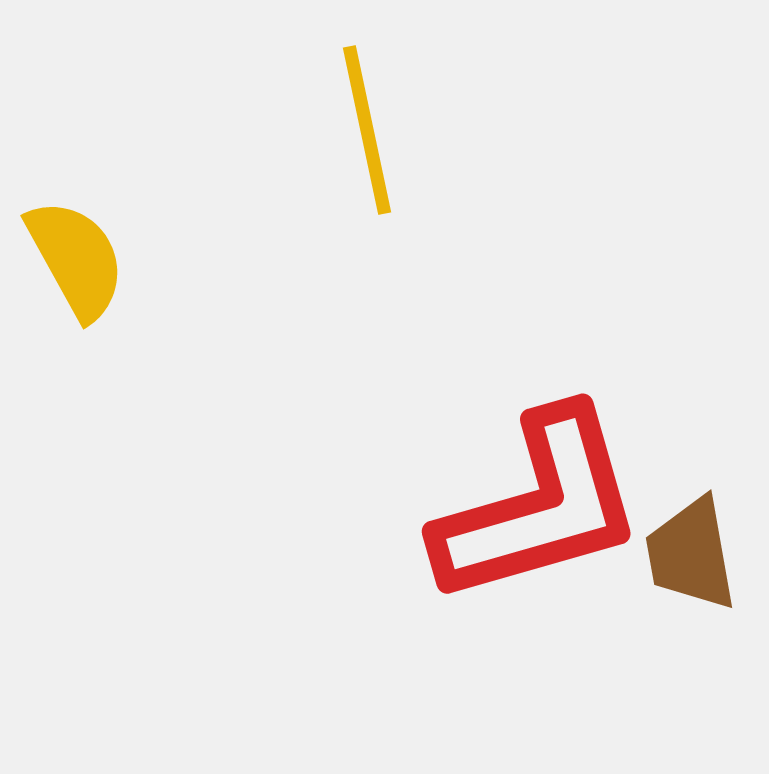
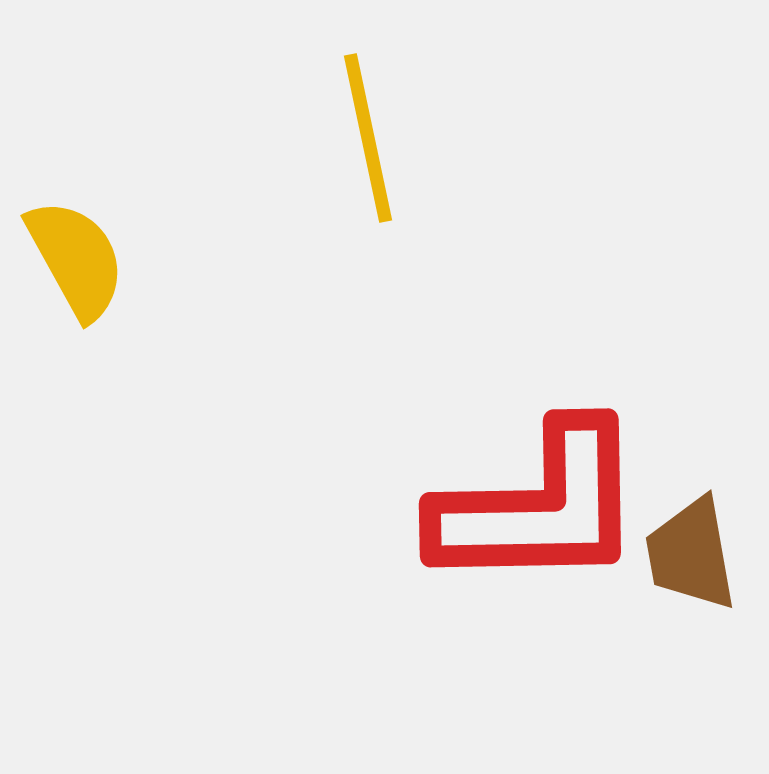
yellow line: moved 1 px right, 8 px down
red L-shape: rotated 15 degrees clockwise
